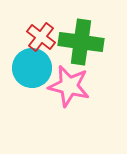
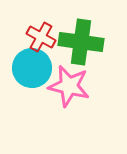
red cross: rotated 8 degrees counterclockwise
